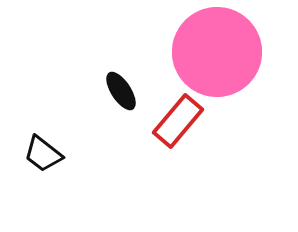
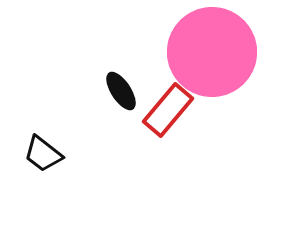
pink circle: moved 5 px left
red rectangle: moved 10 px left, 11 px up
